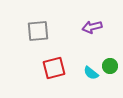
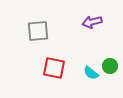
purple arrow: moved 5 px up
red square: rotated 25 degrees clockwise
